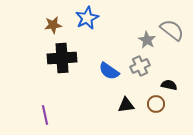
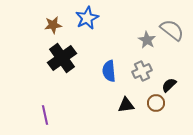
black cross: rotated 32 degrees counterclockwise
gray cross: moved 2 px right, 5 px down
blue semicircle: rotated 50 degrees clockwise
black semicircle: rotated 56 degrees counterclockwise
brown circle: moved 1 px up
